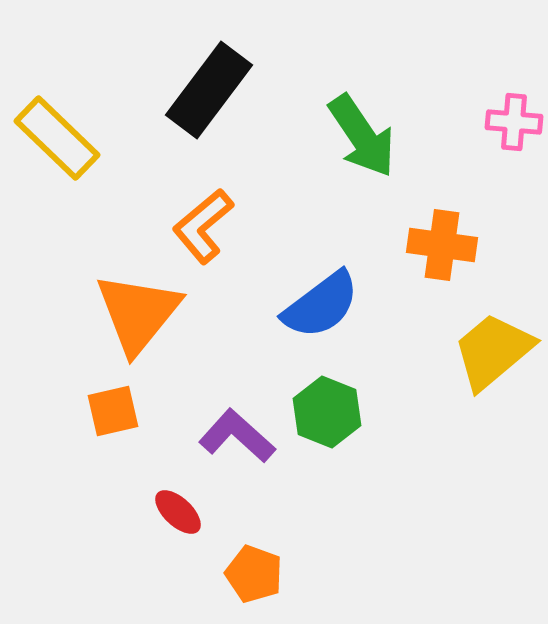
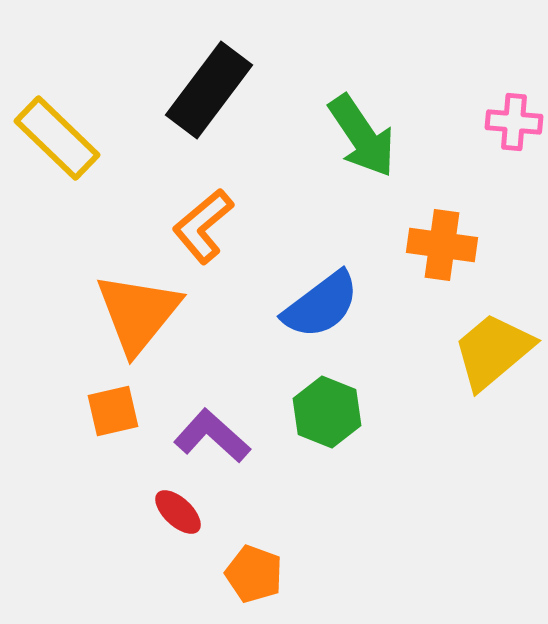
purple L-shape: moved 25 px left
